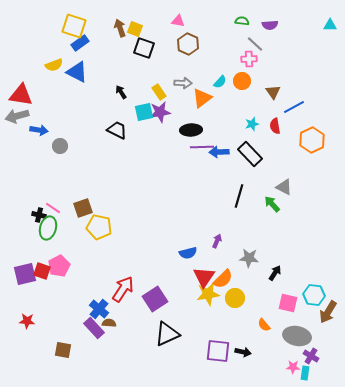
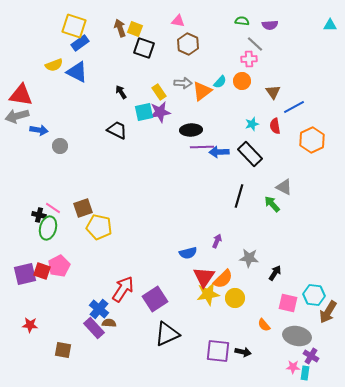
orange triangle at (202, 98): moved 7 px up
red star at (27, 321): moved 3 px right, 4 px down
